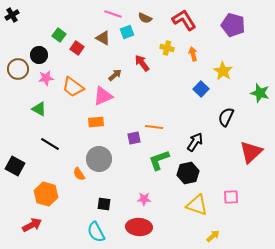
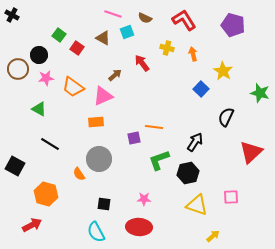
black cross at (12, 15): rotated 32 degrees counterclockwise
